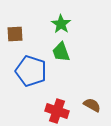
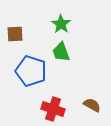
red cross: moved 4 px left, 2 px up
